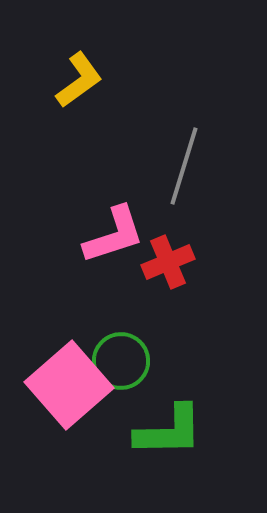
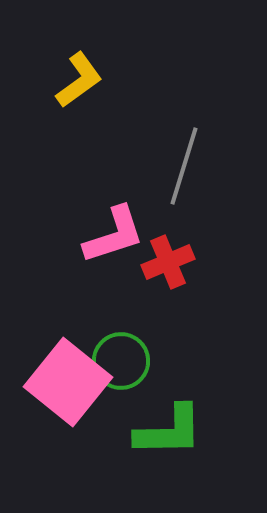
pink square: moved 1 px left, 3 px up; rotated 10 degrees counterclockwise
